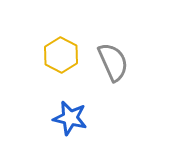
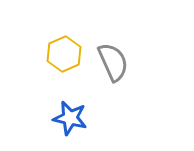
yellow hexagon: moved 3 px right, 1 px up; rotated 8 degrees clockwise
